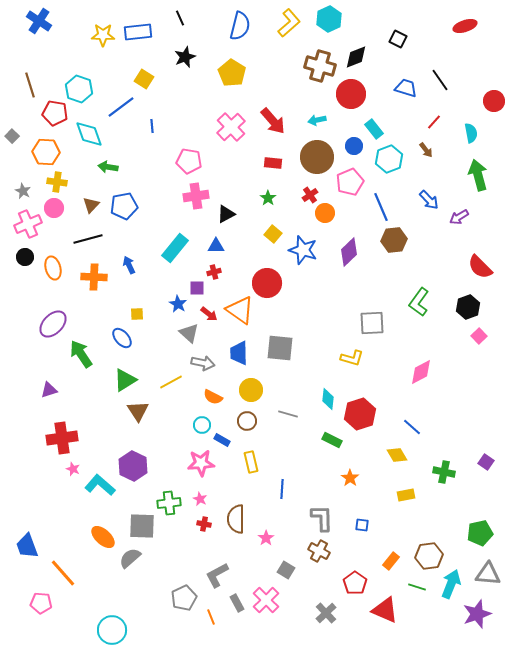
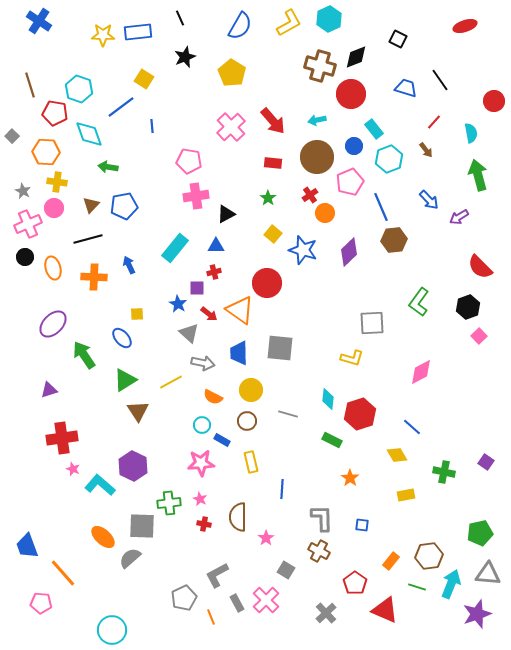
yellow L-shape at (289, 23): rotated 12 degrees clockwise
blue semicircle at (240, 26): rotated 16 degrees clockwise
green arrow at (81, 354): moved 3 px right, 1 px down
brown semicircle at (236, 519): moved 2 px right, 2 px up
